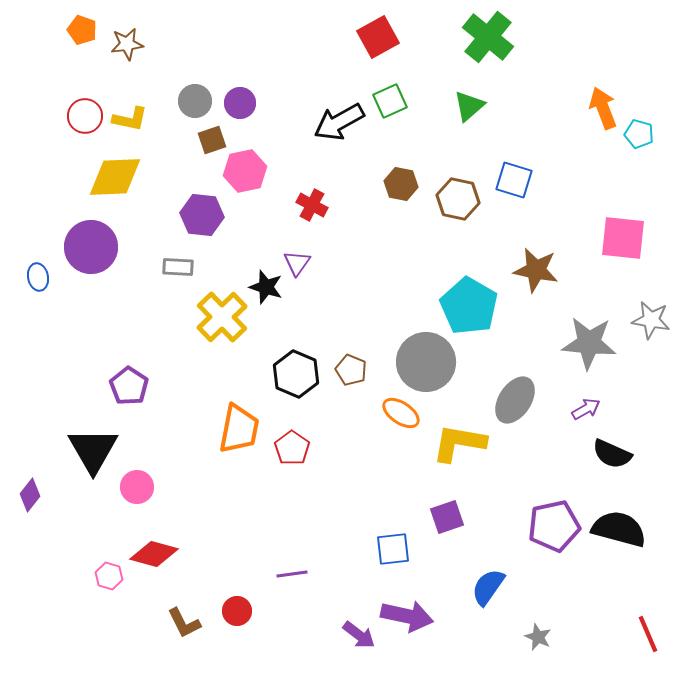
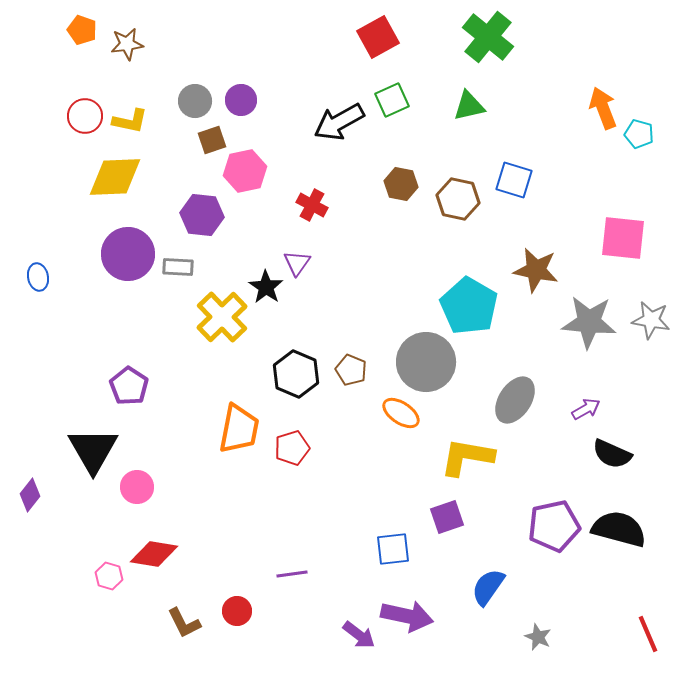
green square at (390, 101): moved 2 px right, 1 px up
purple circle at (240, 103): moved 1 px right, 3 px up
green triangle at (469, 106): rotated 28 degrees clockwise
yellow L-shape at (130, 119): moved 2 px down
purple circle at (91, 247): moved 37 px right, 7 px down
black star at (266, 287): rotated 16 degrees clockwise
gray star at (589, 343): moved 21 px up
yellow L-shape at (459, 443): moved 8 px right, 14 px down
red pentagon at (292, 448): rotated 20 degrees clockwise
red diamond at (154, 554): rotated 6 degrees counterclockwise
